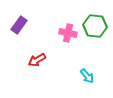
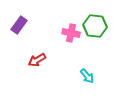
pink cross: moved 3 px right
